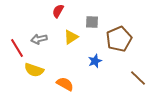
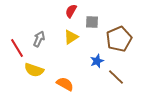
red semicircle: moved 13 px right
gray arrow: rotated 126 degrees clockwise
blue star: moved 2 px right
brown line: moved 22 px left, 1 px up
